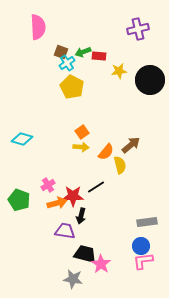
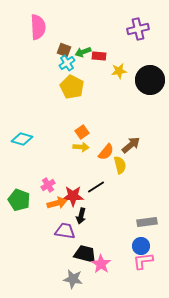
brown square: moved 3 px right, 2 px up
